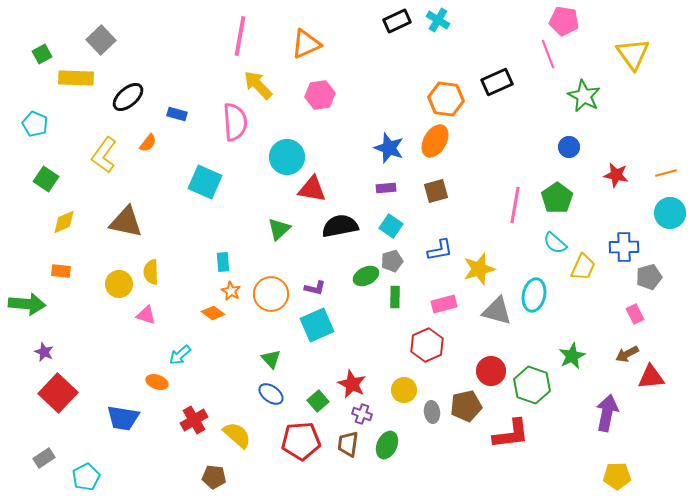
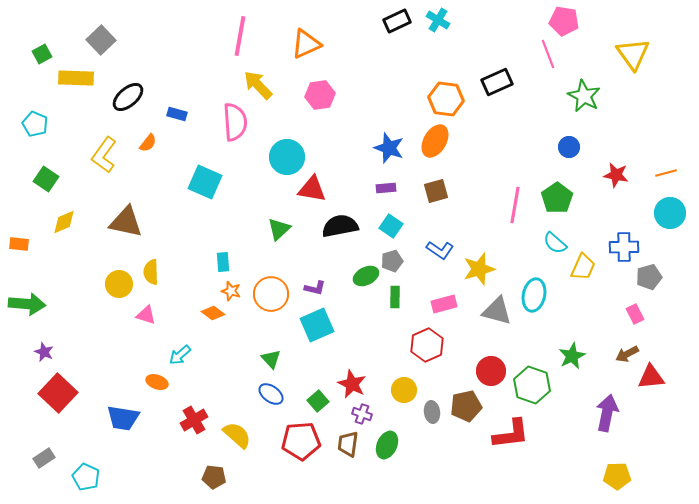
blue L-shape at (440, 250): rotated 44 degrees clockwise
orange rectangle at (61, 271): moved 42 px left, 27 px up
orange star at (231, 291): rotated 12 degrees counterclockwise
cyan pentagon at (86, 477): rotated 20 degrees counterclockwise
